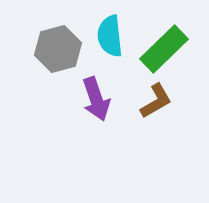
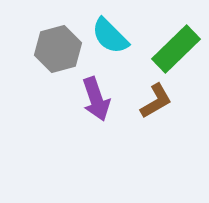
cyan semicircle: rotated 39 degrees counterclockwise
green rectangle: moved 12 px right
